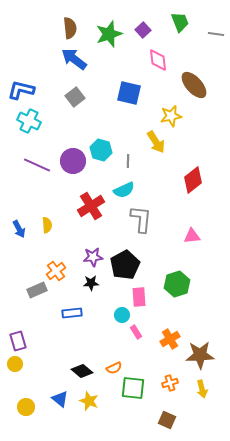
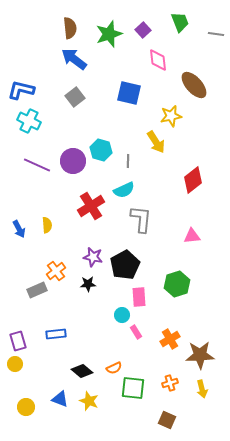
purple star at (93, 257): rotated 18 degrees clockwise
black star at (91, 283): moved 3 px left, 1 px down
blue rectangle at (72, 313): moved 16 px left, 21 px down
blue triangle at (60, 399): rotated 18 degrees counterclockwise
